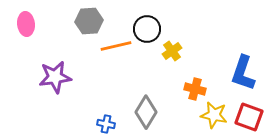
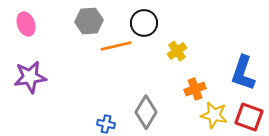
pink ellipse: rotated 15 degrees counterclockwise
black circle: moved 3 px left, 6 px up
yellow cross: moved 5 px right
purple star: moved 25 px left
orange cross: rotated 35 degrees counterclockwise
